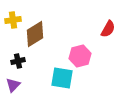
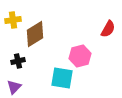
purple triangle: moved 1 px right, 2 px down
